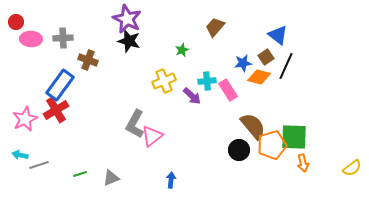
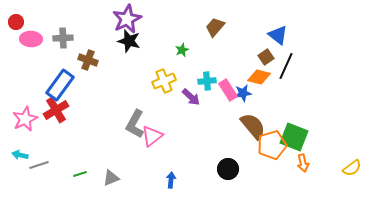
purple star: rotated 20 degrees clockwise
blue star: moved 30 px down
purple arrow: moved 1 px left, 1 px down
green square: rotated 20 degrees clockwise
black circle: moved 11 px left, 19 px down
